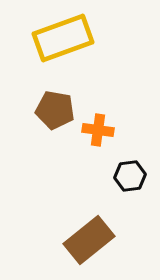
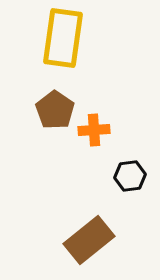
yellow rectangle: rotated 62 degrees counterclockwise
brown pentagon: rotated 24 degrees clockwise
orange cross: moved 4 px left; rotated 12 degrees counterclockwise
